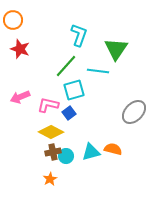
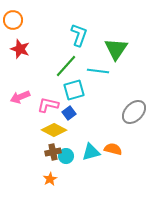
yellow diamond: moved 3 px right, 2 px up
